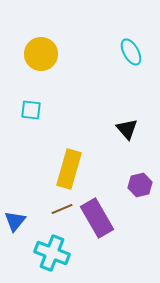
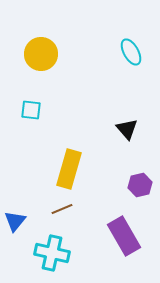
purple rectangle: moved 27 px right, 18 px down
cyan cross: rotated 8 degrees counterclockwise
